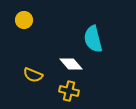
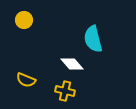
white diamond: moved 1 px right
yellow semicircle: moved 7 px left, 5 px down
yellow cross: moved 4 px left
